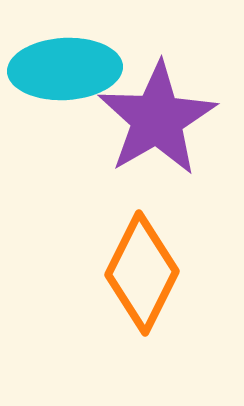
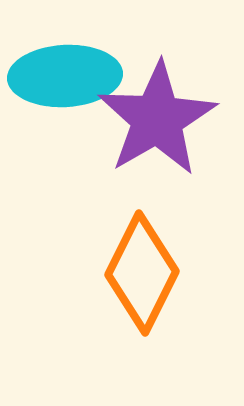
cyan ellipse: moved 7 px down
